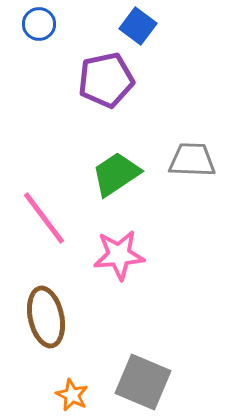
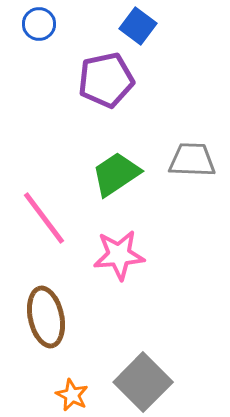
gray square: rotated 22 degrees clockwise
